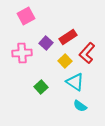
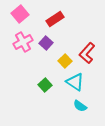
pink square: moved 6 px left, 2 px up; rotated 12 degrees counterclockwise
red rectangle: moved 13 px left, 18 px up
pink cross: moved 1 px right, 11 px up; rotated 24 degrees counterclockwise
green square: moved 4 px right, 2 px up
